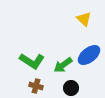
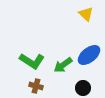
yellow triangle: moved 2 px right, 5 px up
black circle: moved 12 px right
